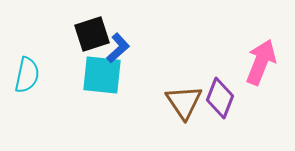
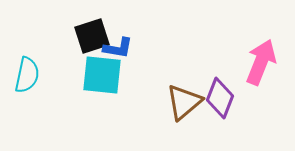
black square: moved 2 px down
blue L-shape: rotated 52 degrees clockwise
brown triangle: rotated 24 degrees clockwise
